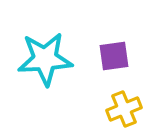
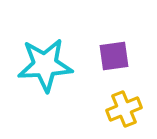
cyan star: moved 6 px down
